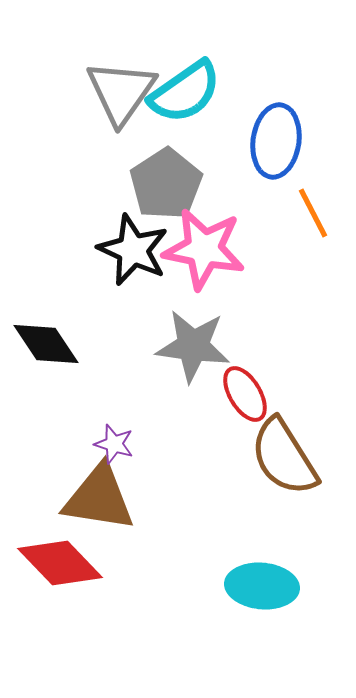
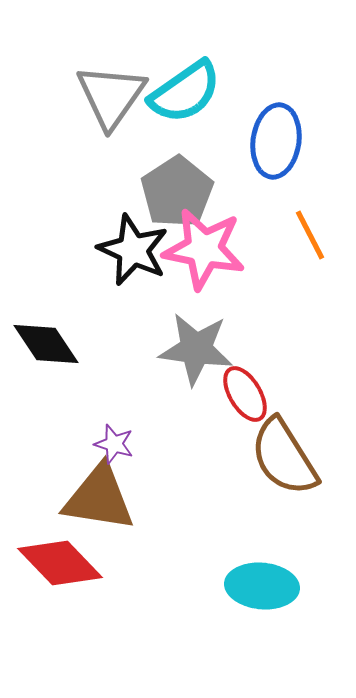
gray triangle: moved 10 px left, 4 px down
gray pentagon: moved 11 px right, 8 px down
orange line: moved 3 px left, 22 px down
gray star: moved 3 px right, 3 px down
